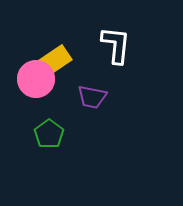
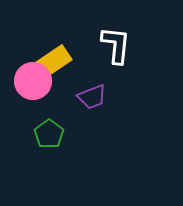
pink circle: moved 3 px left, 2 px down
purple trapezoid: rotated 32 degrees counterclockwise
